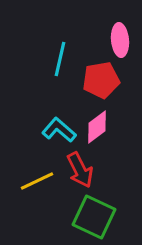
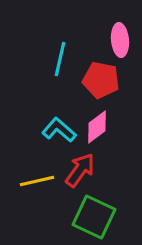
red pentagon: rotated 21 degrees clockwise
red arrow: rotated 117 degrees counterclockwise
yellow line: rotated 12 degrees clockwise
